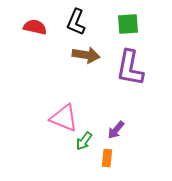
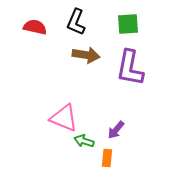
green arrow: rotated 72 degrees clockwise
